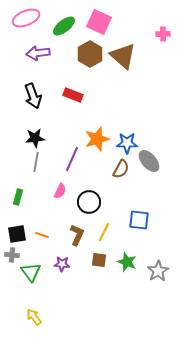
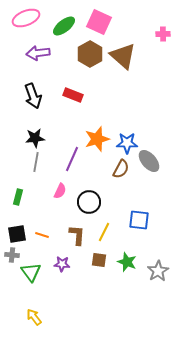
brown L-shape: rotated 20 degrees counterclockwise
